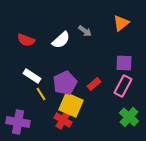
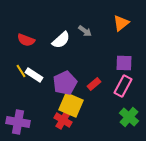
white rectangle: moved 2 px right, 1 px up
yellow line: moved 20 px left, 23 px up
